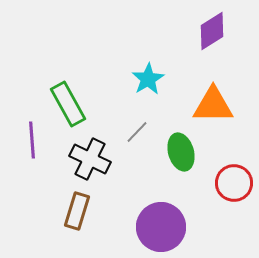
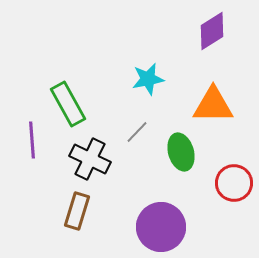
cyan star: rotated 20 degrees clockwise
